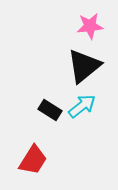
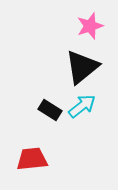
pink star: rotated 12 degrees counterclockwise
black triangle: moved 2 px left, 1 px down
red trapezoid: moved 1 px left, 1 px up; rotated 128 degrees counterclockwise
